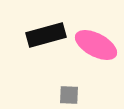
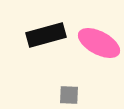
pink ellipse: moved 3 px right, 2 px up
